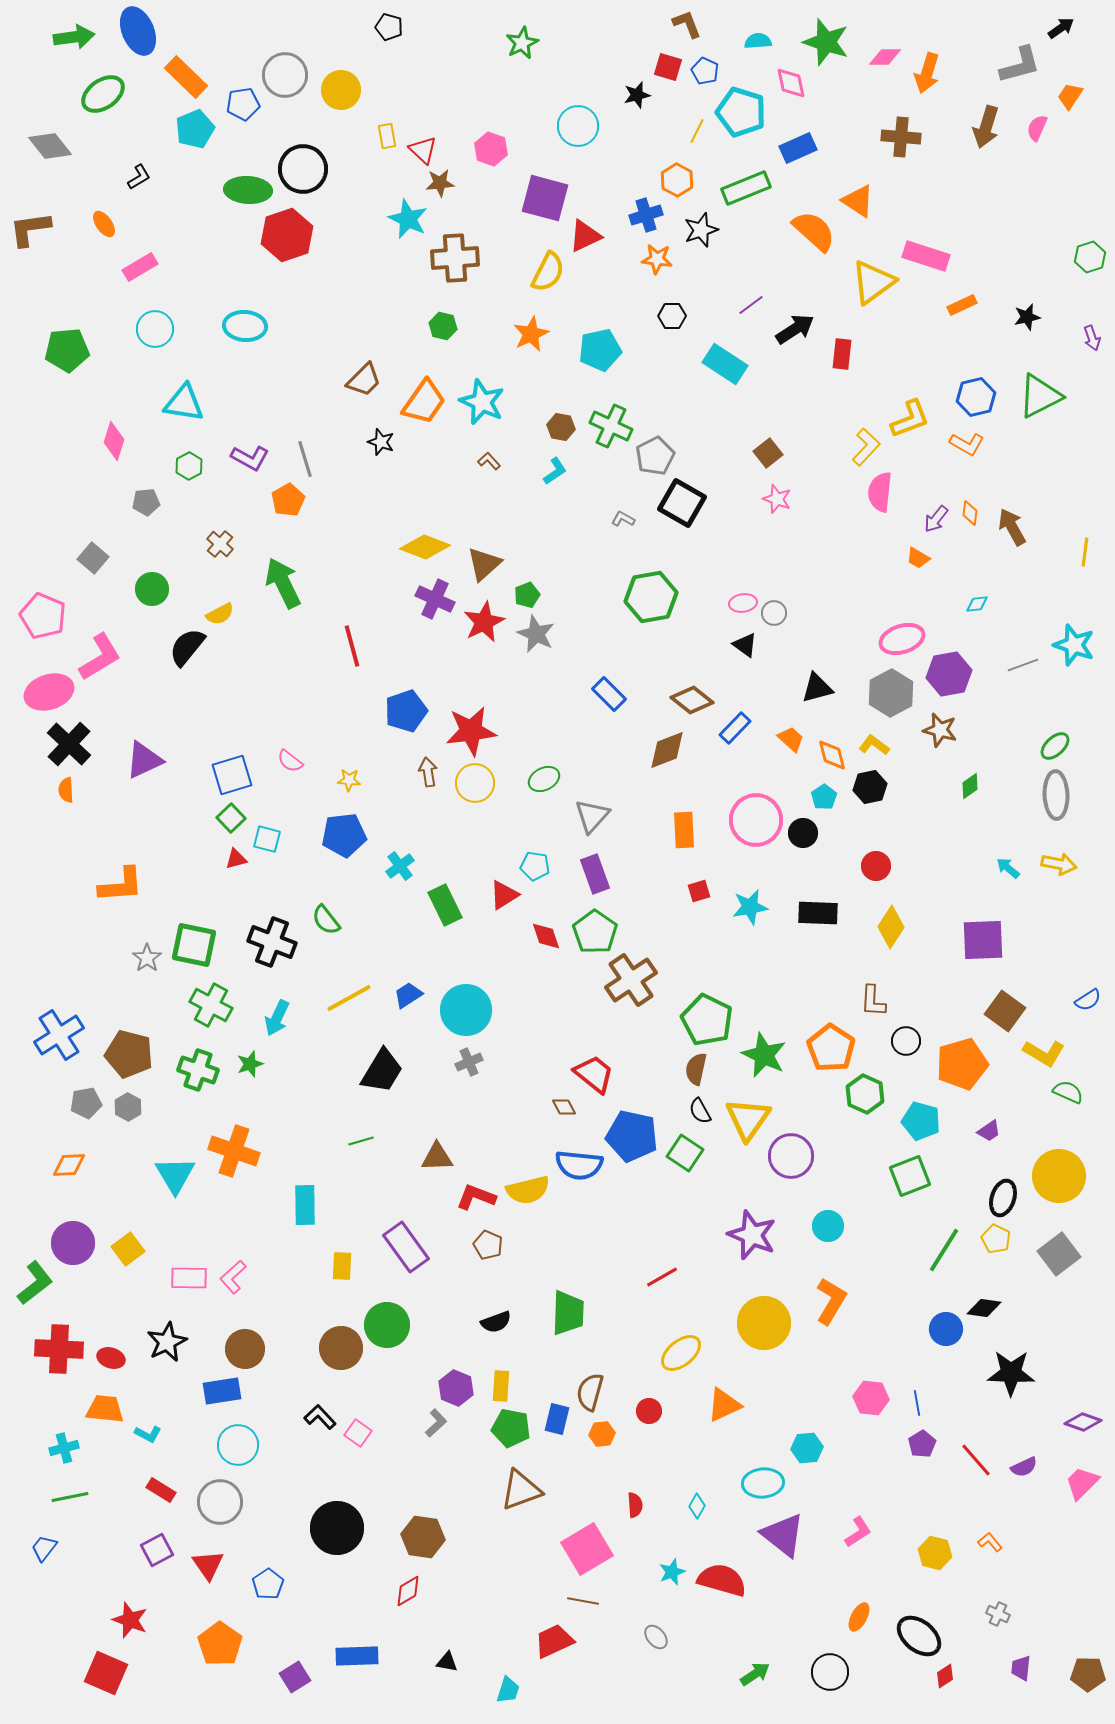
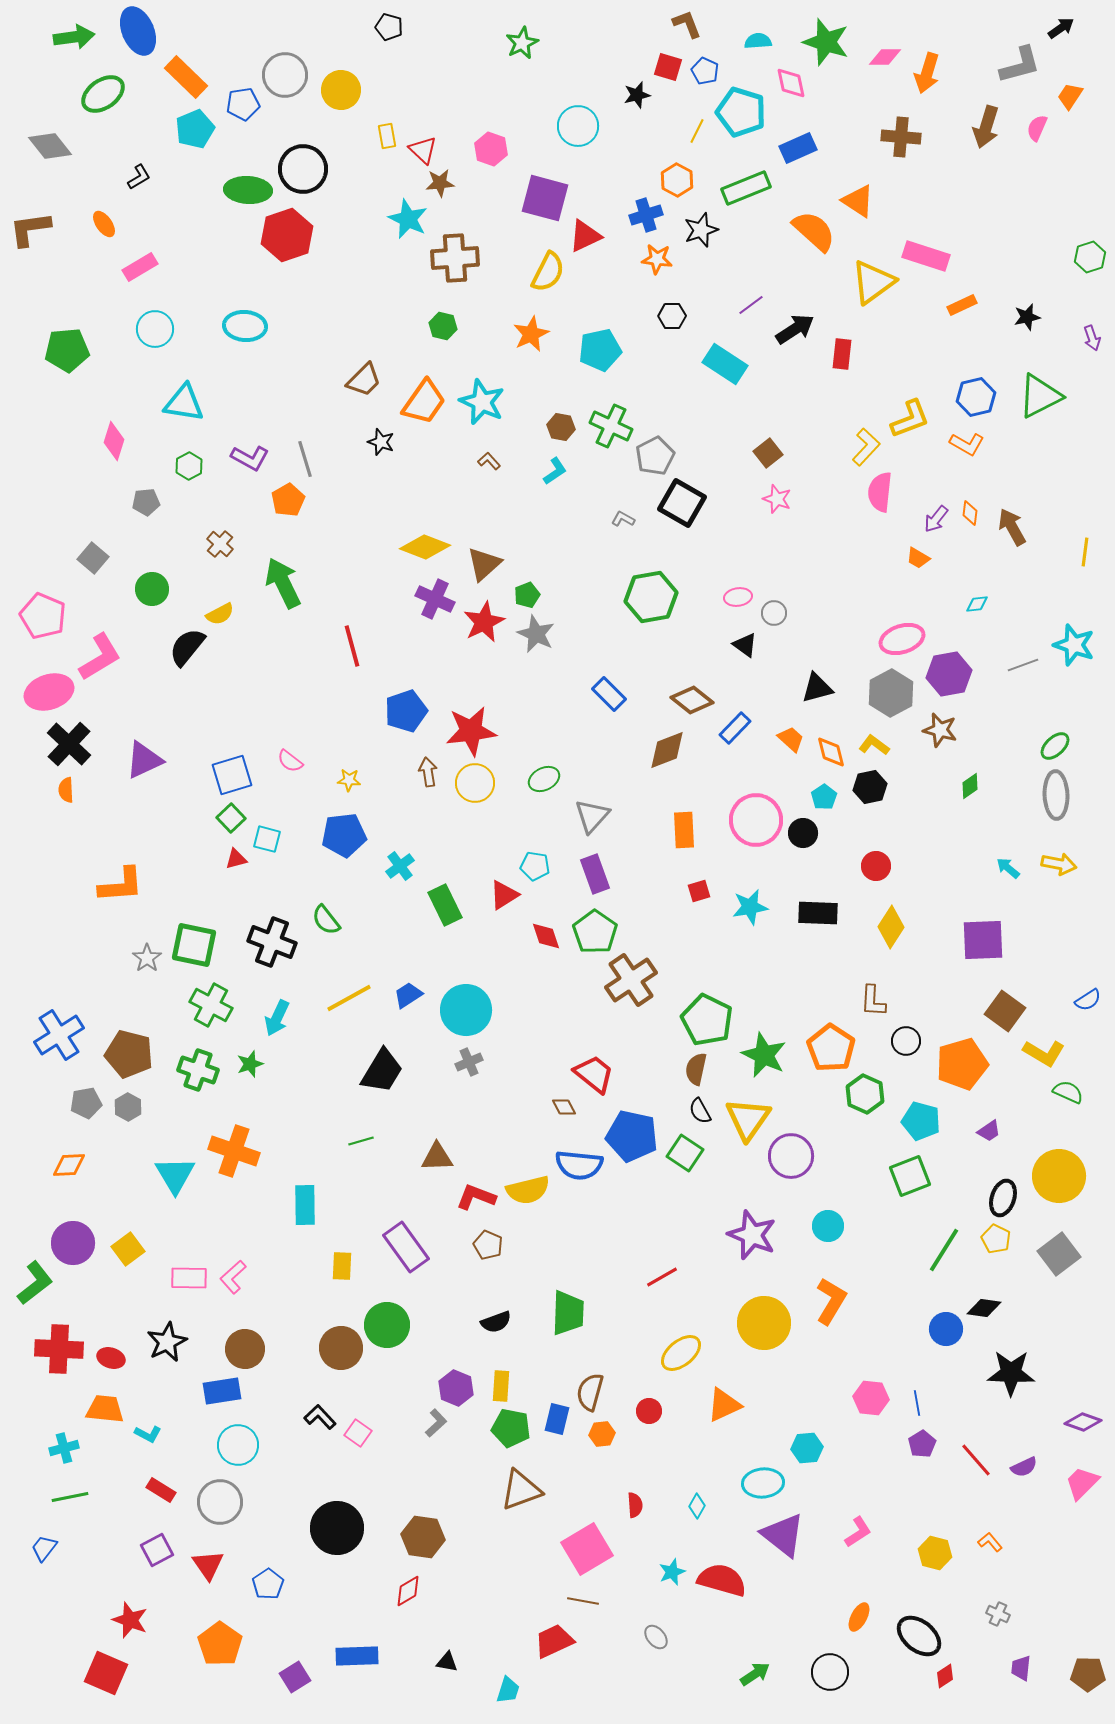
pink ellipse at (743, 603): moved 5 px left, 6 px up
orange diamond at (832, 755): moved 1 px left, 3 px up
